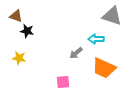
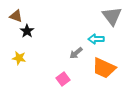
gray triangle: rotated 35 degrees clockwise
black star: rotated 24 degrees clockwise
pink square: moved 3 px up; rotated 32 degrees counterclockwise
